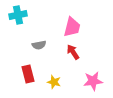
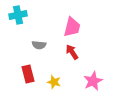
gray semicircle: rotated 16 degrees clockwise
red arrow: moved 1 px left
pink star: rotated 18 degrees counterclockwise
